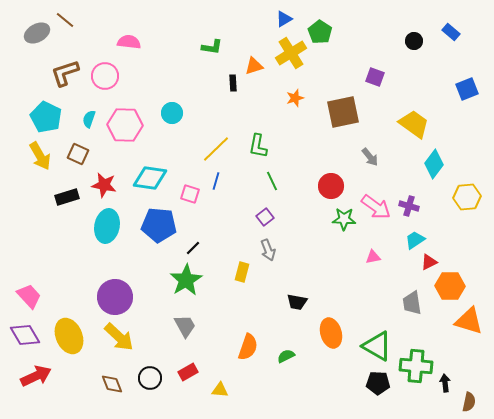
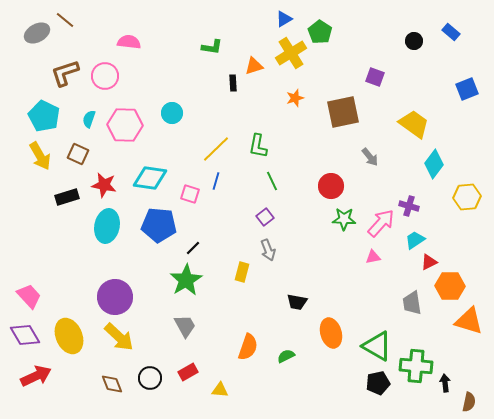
cyan pentagon at (46, 117): moved 2 px left, 1 px up
pink arrow at (376, 207): moved 5 px right, 16 px down; rotated 84 degrees counterclockwise
black pentagon at (378, 383): rotated 15 degrees counterclockwise
